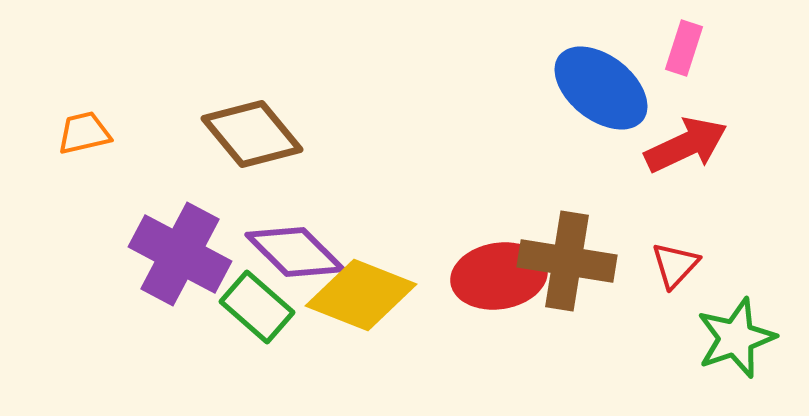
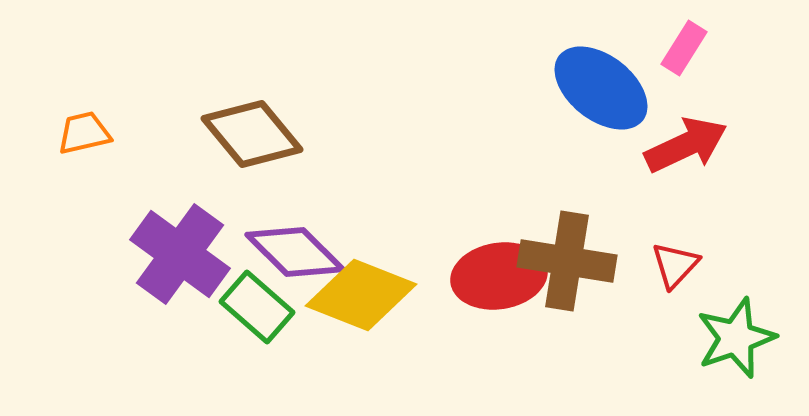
pink rectangle: rotated 14 degrees clockwise
purple cross: rotated 8 degrees clockwise
